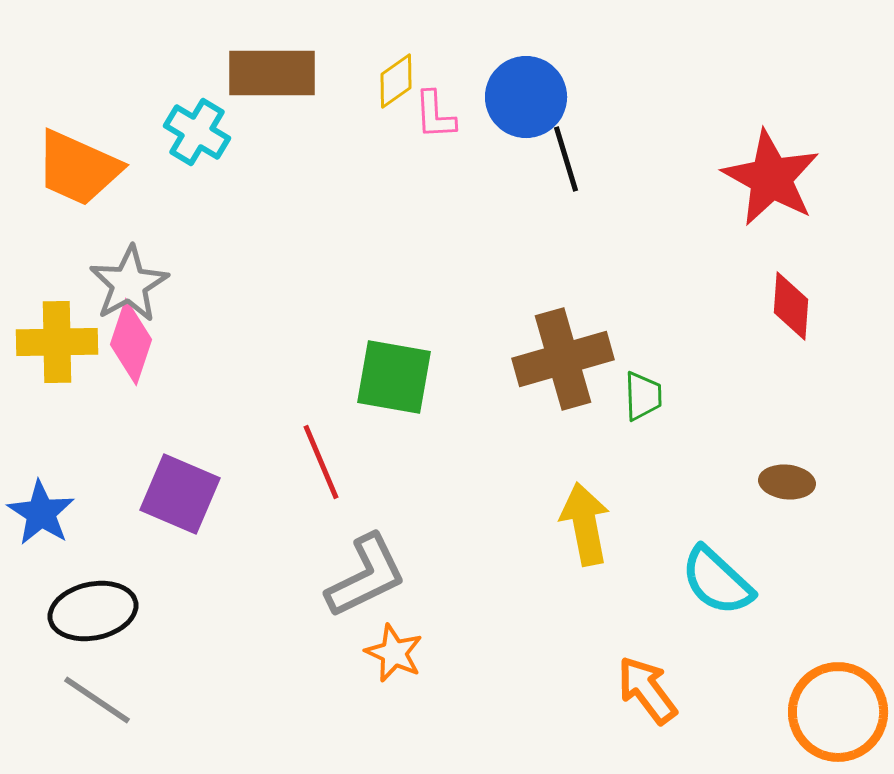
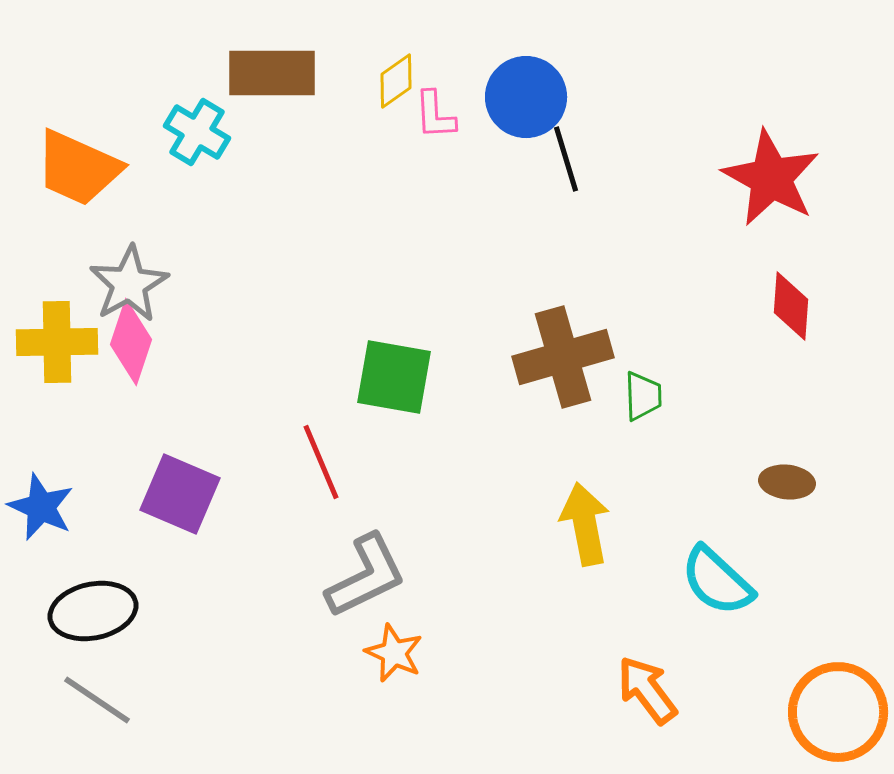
brown cross: moved 2 px up
blue star: moved 6 px up; rotated 8 degrees counterclockwise
